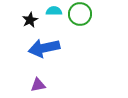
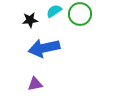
cyan semicircle: rotated 35 degrees counterclockwise
black star: rotated 21 degrees clockwise
purple triangle: moved 3 px left, 1 px up
